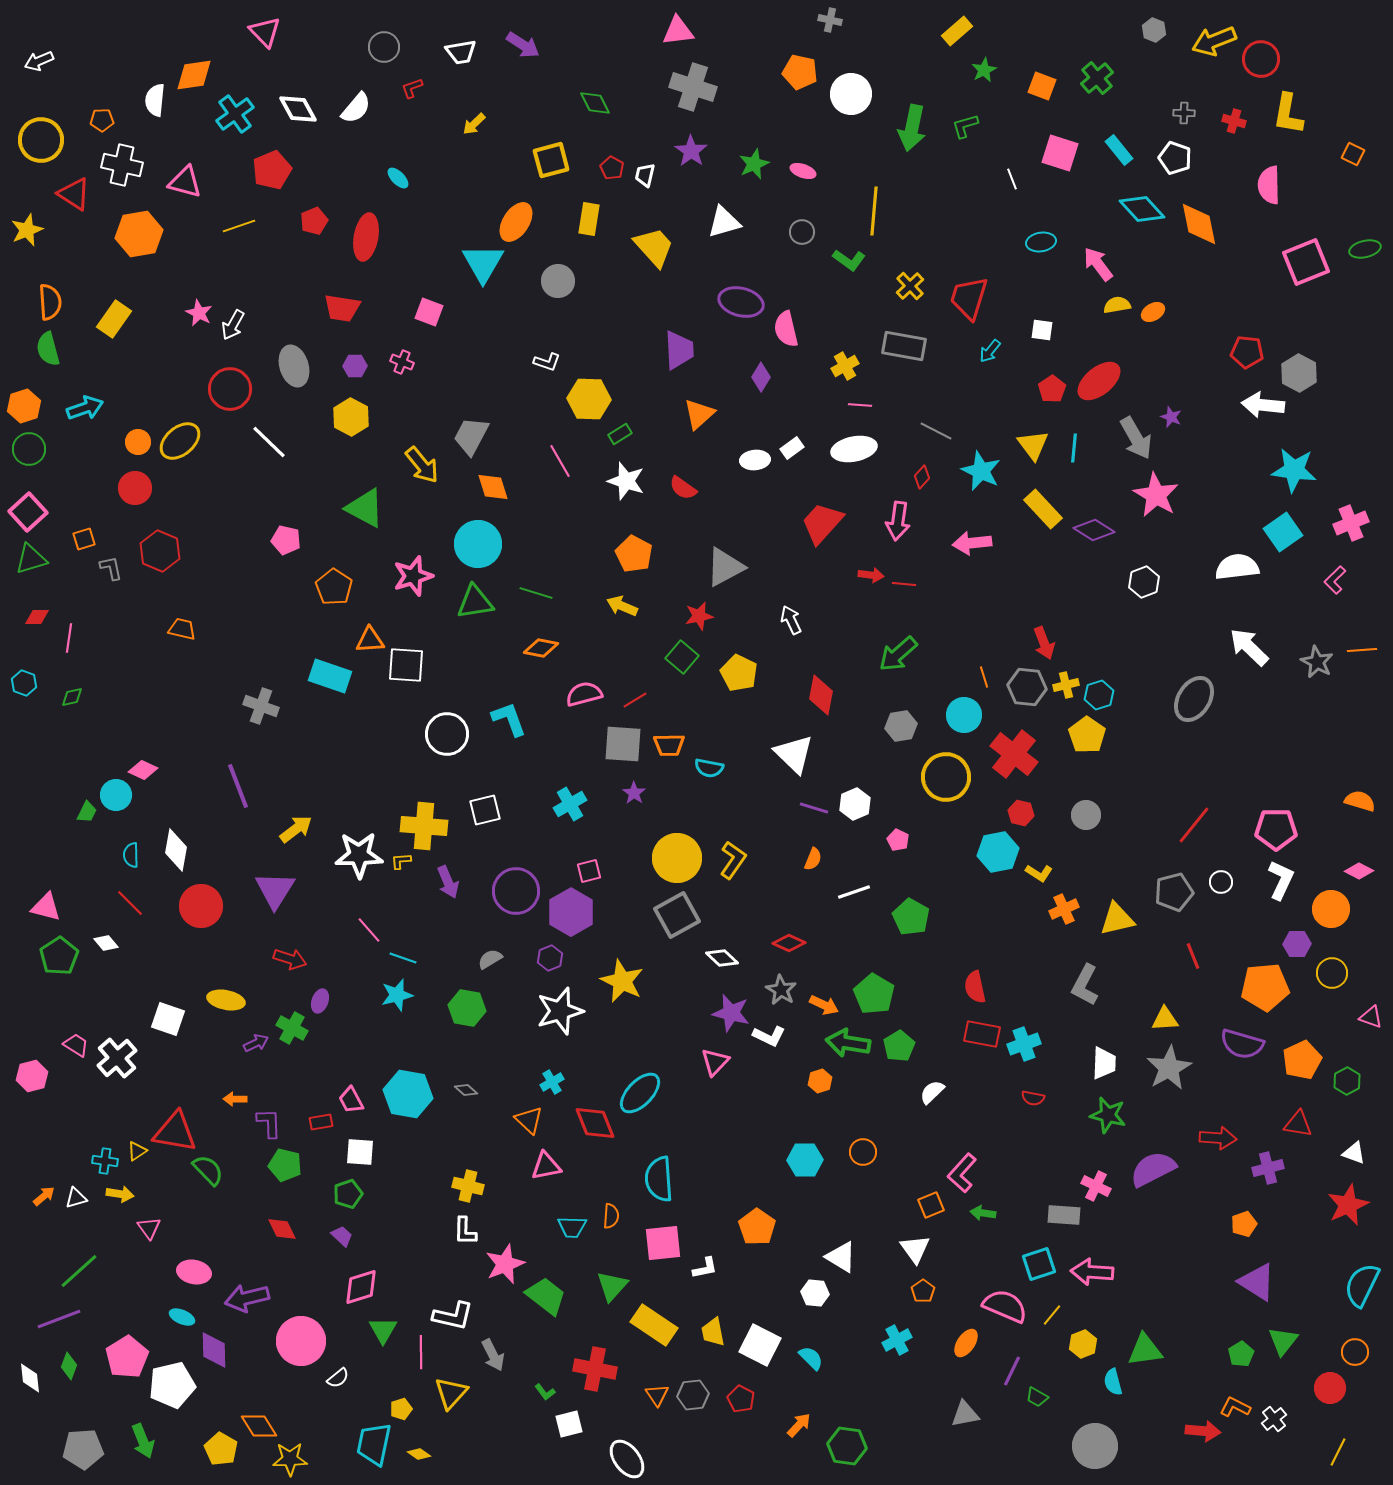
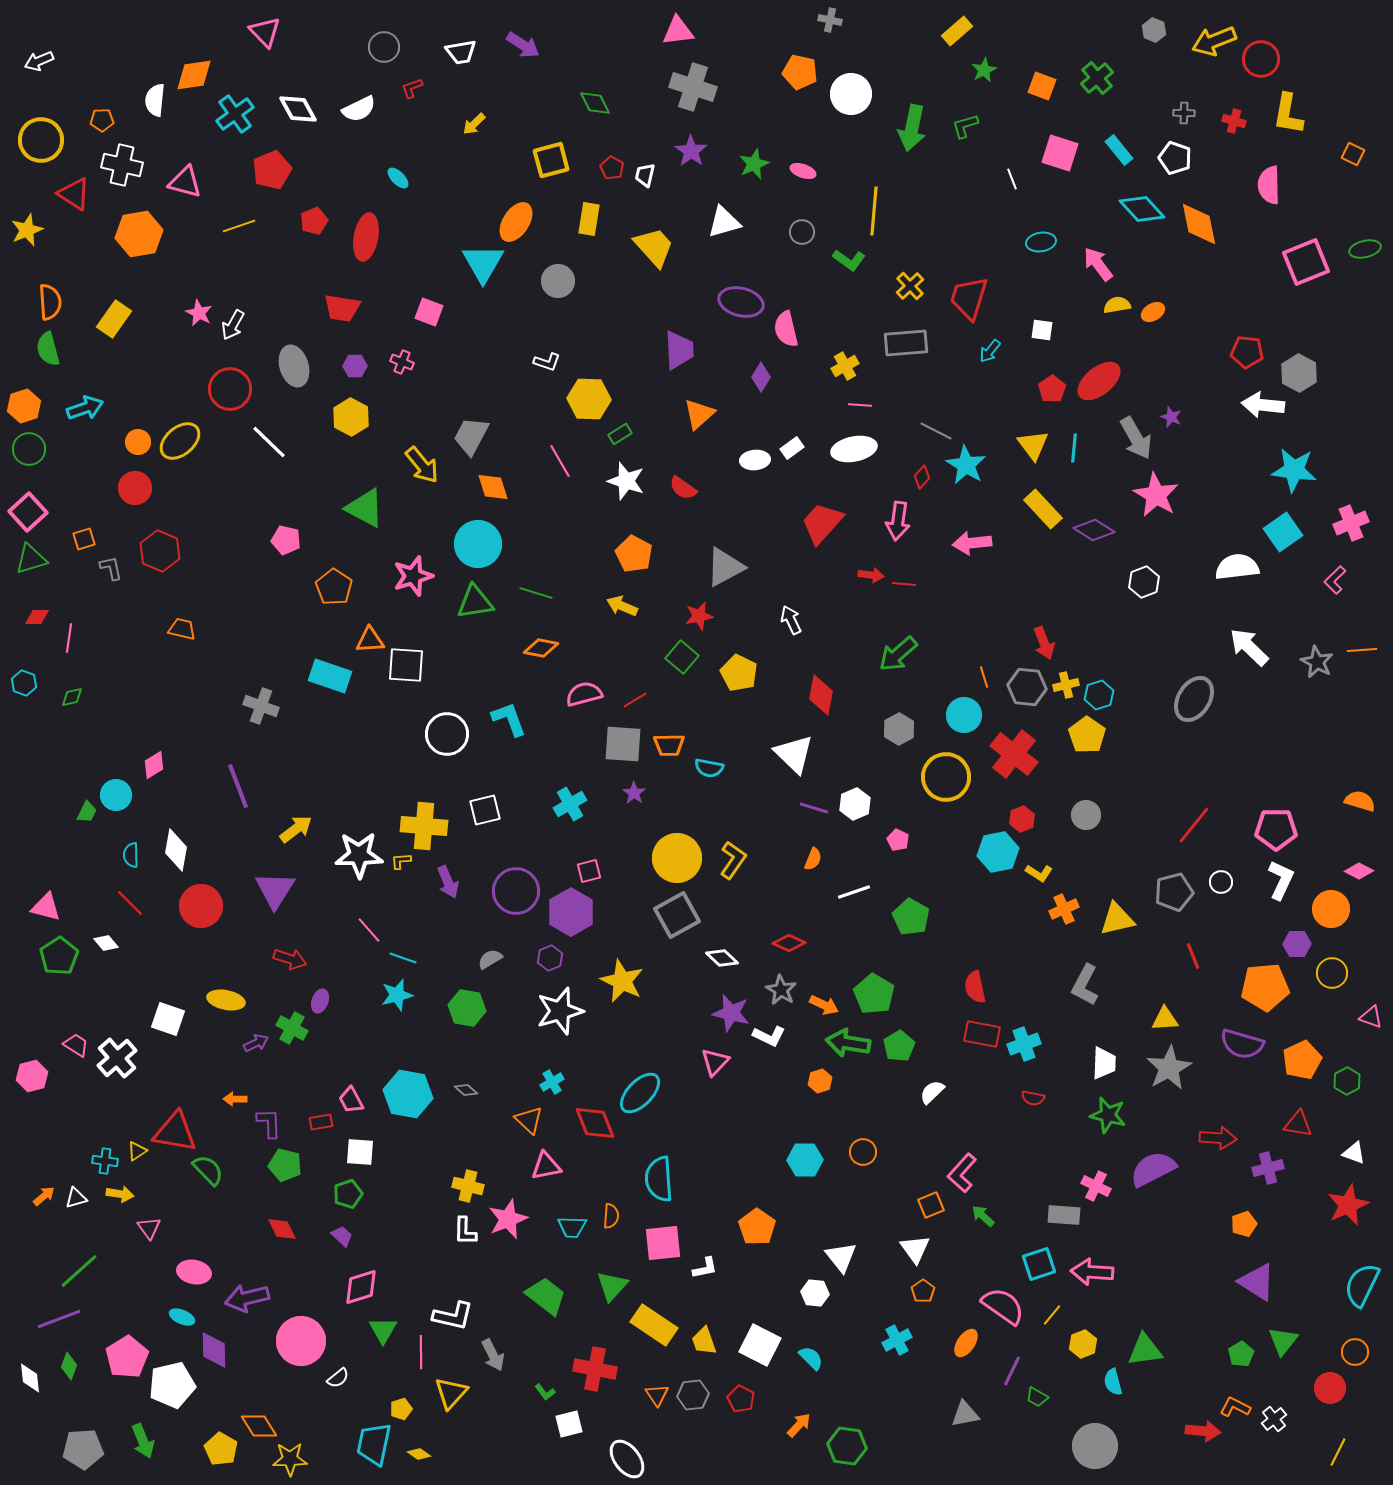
white semicircle at (356, 108): moved 3 px right, 1 px down; rotated 24 degrees clockwise
gray rectangle at (904, 346): moved 2 px right, 3 px up; rotated 15 degrees counterclockwise
cyan star at (981, 471): moved 15 px left, 6 px up; rotated 6 degrees clockwise
gray hexagon at (901, 726): moved 2 px left, 3 px down; rotated 20 degrees counterclockwise
pink diamond at (143, 770): moved 11 px right, 5 px up; rotated 56 degrees counterclockwise
red hexagon at (1021, 813): moved 1 px right, 6 px down; rotated 25 degrees clockwise
green arrow at (983, 1213): moved 3 px down; rotated 35 degrees clockwise
white triangle at (841, 1257): rotated 20 degrees clockwise
pink star at (505, 1264): moved 3 px right, 45 px up
pink semicircle at (1005, 1306): moved 2 px left; rotated 12 degrees clockwise
yellow trapezoid at (713, 1332): moved 9 px left, 9 px down; rotated 8 degrees counterclockwise
